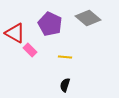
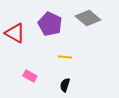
pink rectangle: moved 26 px down; rotated 16 degrees counterclockwise
